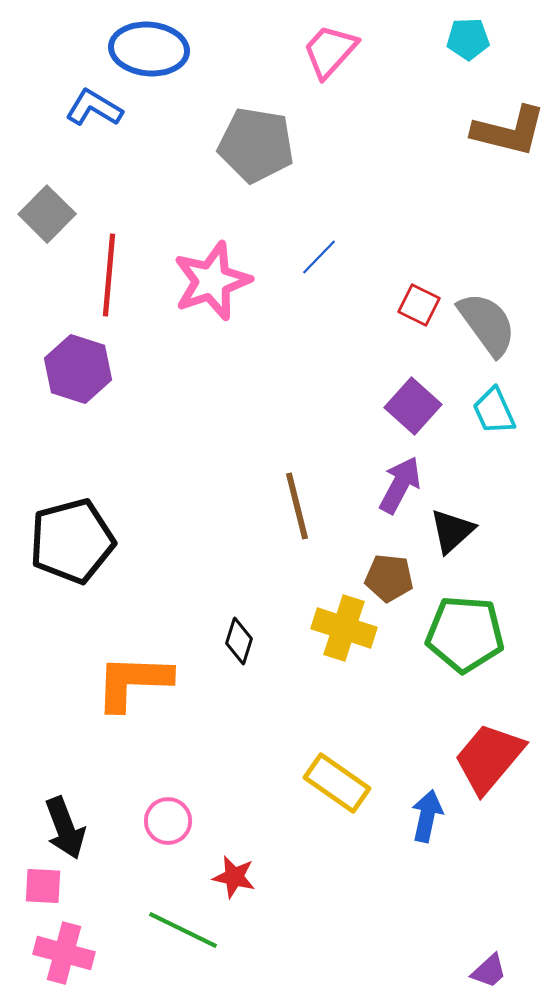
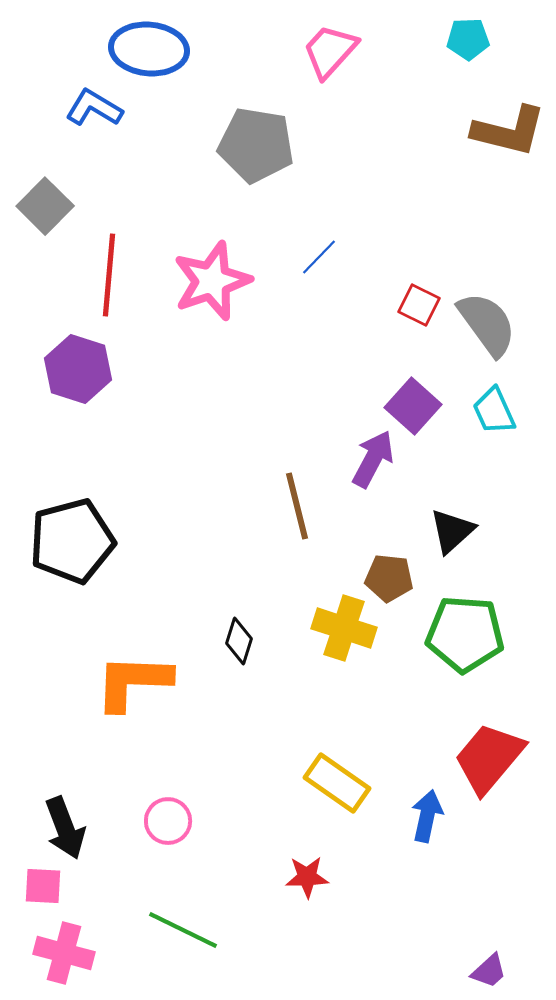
gray square: moved 2 px left, 8 px up
purple arrow: moved 27 px left, 26 px up
red star: moved 73 px right; rotated 15 degrees counterclockwise
